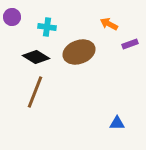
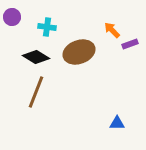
orange arrow: moved 3 px right, 6 px down; rotated 18 degrees clockwise
brown line: moved 1 px right
